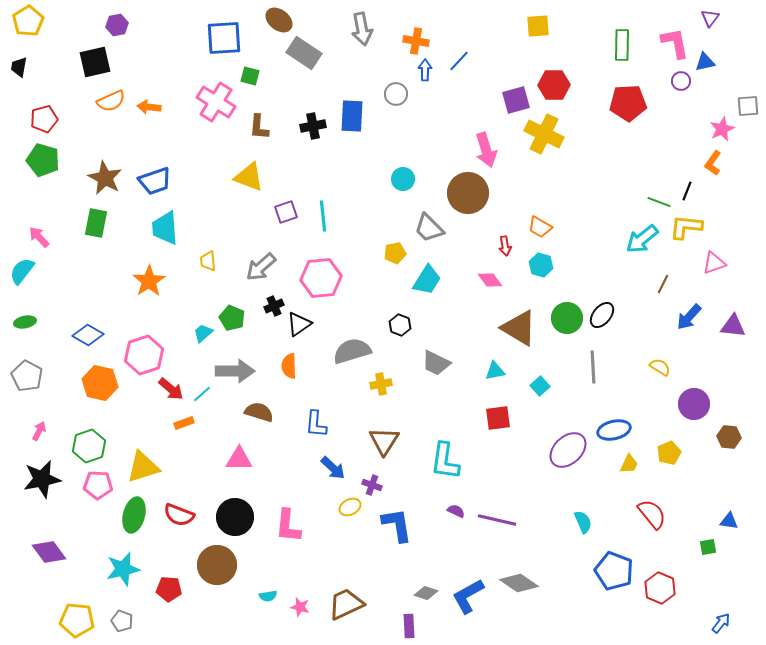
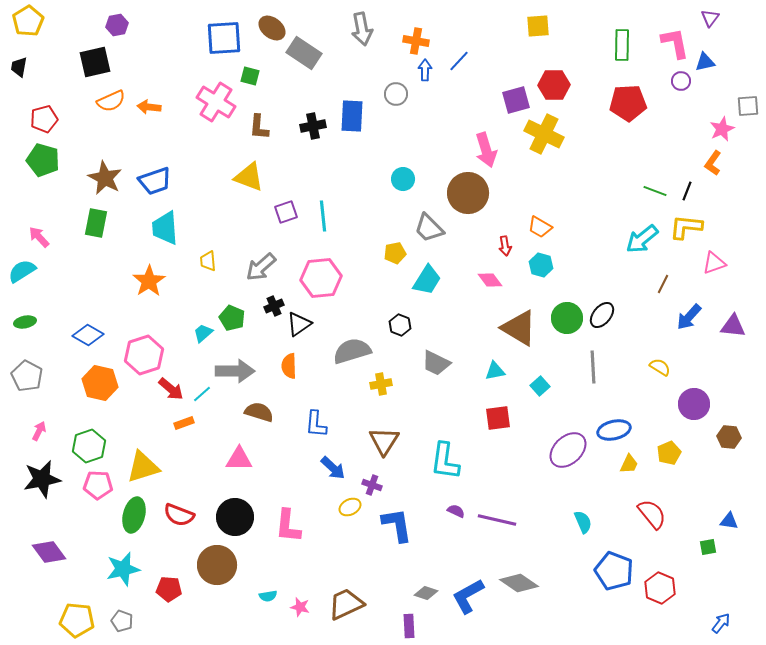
brown ellipse at (279, 20): moved 7 px left, 8 px down
green line at (659, 202): moved 4 px left, 11 px up
cyan semicircle at (22, 271): rotated 20 degrees clockwise
